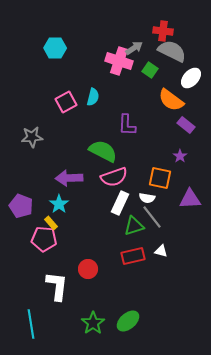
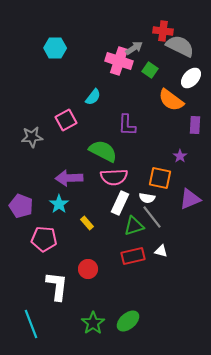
gray semicircle: moved 8 px right, 5 px up
cyan semicircle: rotated 24 degrees clockwise
pink square: moved 18 px down
purple rectangle: moved 9 px right; rotated 54 degrees clockwise
pink semicircle: rotated 16 degrees clockwise
purple triangle: rotated 20 degrees counterclockwise
yellow rectangle: moved 36 px right
cyan line: rotated 12 degrees counterclockwise
